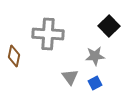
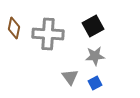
black square: moved 16 px left; rotated 15 degrees clockwise
brown diamond: moved 28 px up
